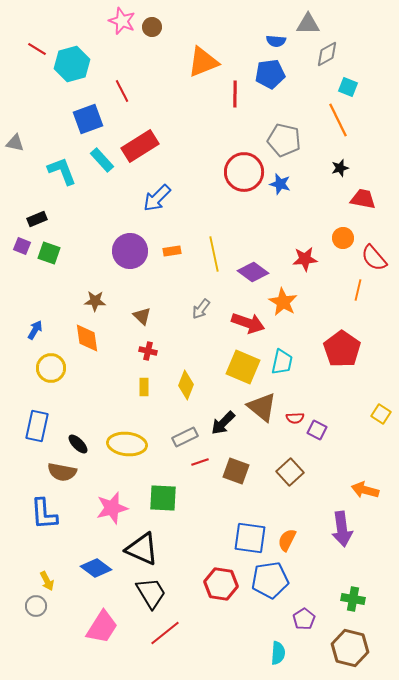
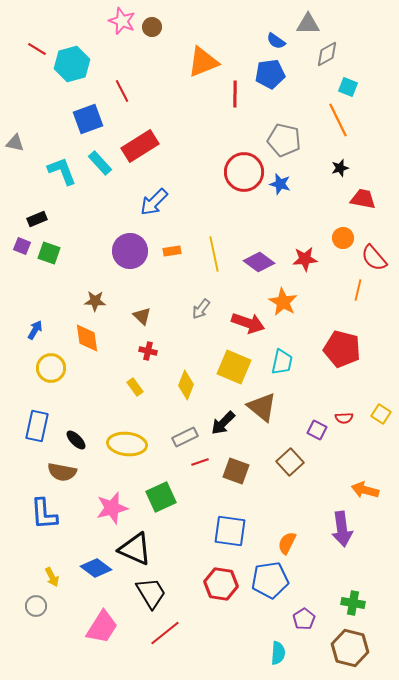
blue semicircle at (276, 41): rotated 30 degrees clockwise
cyan rectangle at (102, 160): moved 2 px left, 3 px down
blue arrow at (157, 198): moved 3 px left, 4 px down
purple diamond at (253, 272): moved 6 px right, 10 px up
red pentagon at (342, 349): rotated 21 degrees counterclockwise
yellow square at (243, 367): moved 9 px left
yellow rectangle at (144, 387): moved 9 px left; rotated 36 degrees counterclockwise
red semicircle at (295, 418): moved 49 px right
black ellipse at (78, 444): moved 2 px left, 4 px up
brown square at (290, 472): moved 10 px up
green square at (163, 498): moved 2 px left, 1 px up; rotated 28 degrees counterclockwise
blue square at (250, 538): moved 20 px left, 7 px up
orange semicircle at (287, 540): moved 3 px down
black triangle at (142, 549): moved 7 px left
yellow arrow at (47, 581): moved 5 px right, 4 px up
green cross at (353, 599): moved 4 px down
